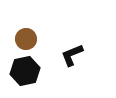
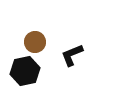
brown circle: moved 9 px right, 3 px down
